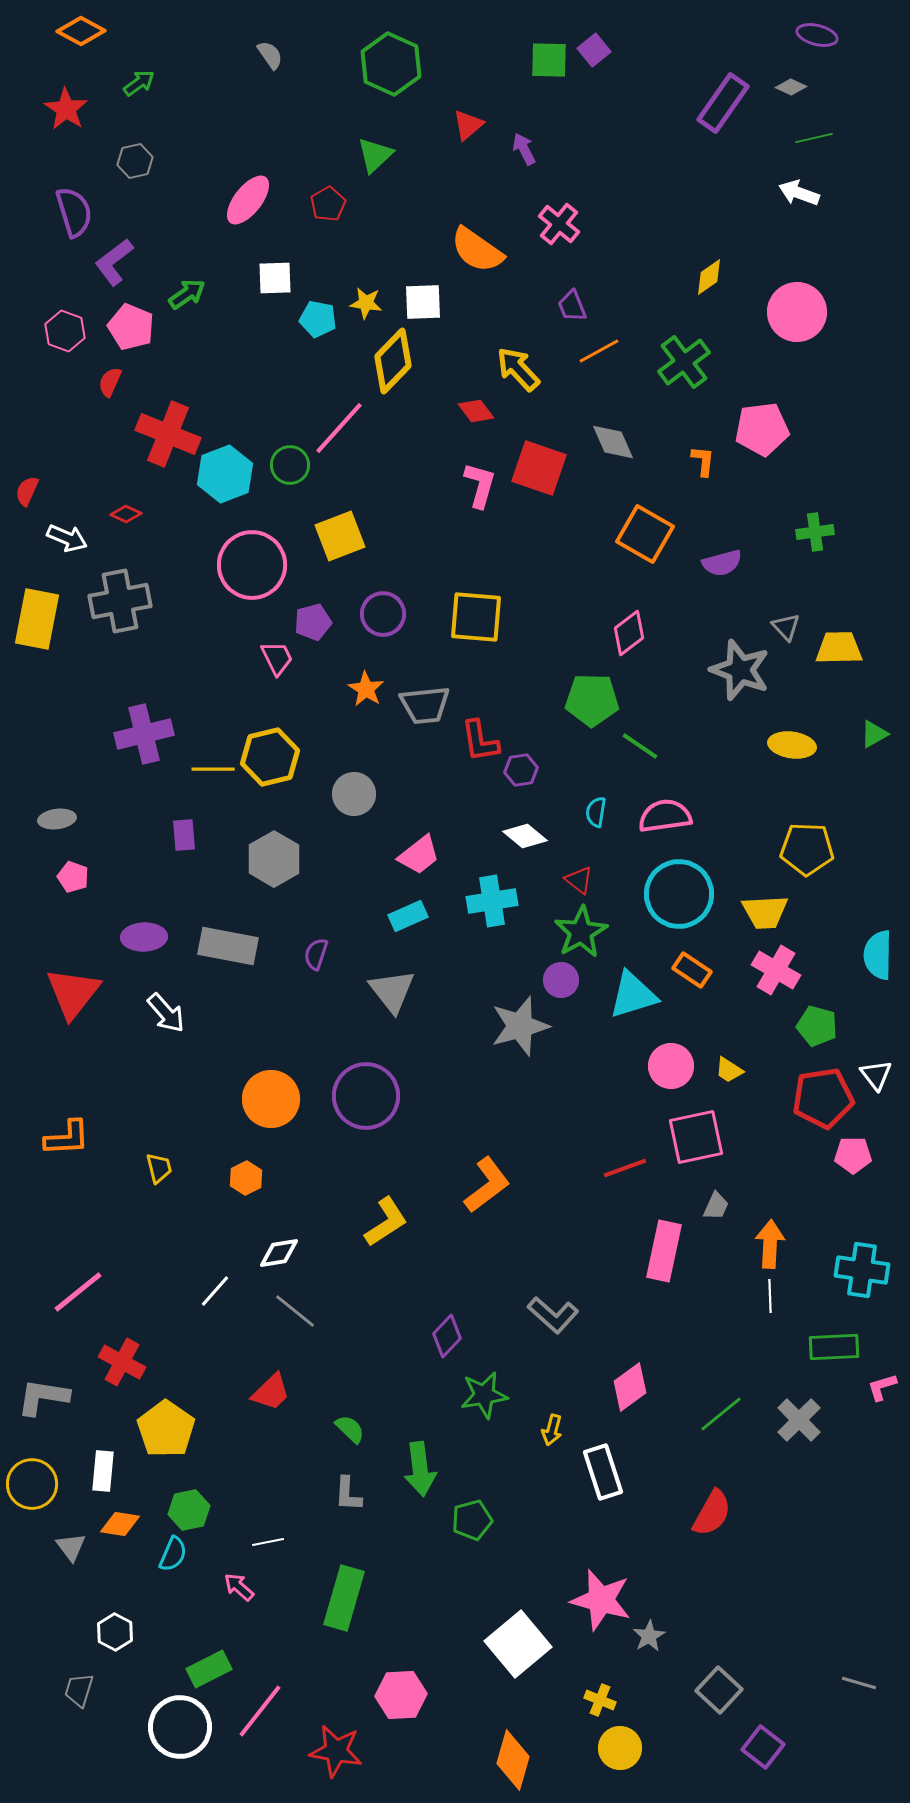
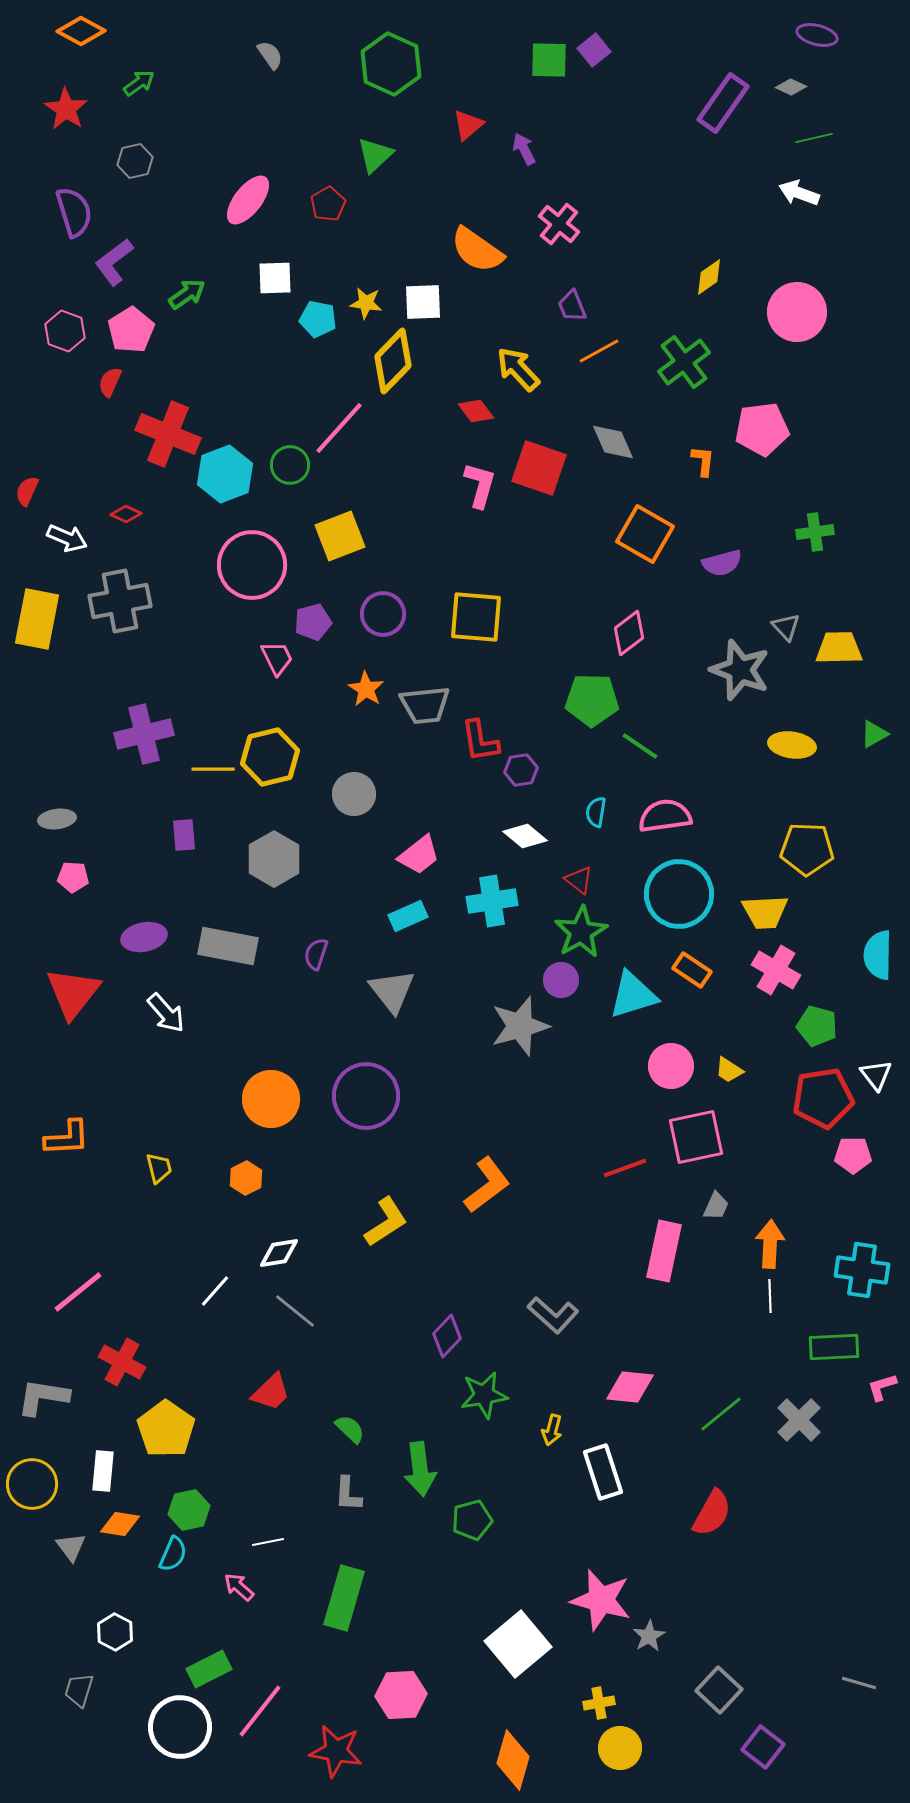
pink pentagon at (131, 327): moved 3 px down; rotated 18 degrees clockwise
pink pentagon at (73, 877): rotated 16 degrees counterclockwise
purple ellipse at (144, 937): rotated 9 degrees counterclockwise
pink diamond at (630, 1387): rotated 42 degrees clockwise
yellow cross at (600, 1700): moved 1 px left, 3 px down; rotated 32 degrees counterclockwise
